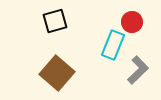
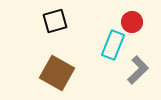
brown square: rotated 12 degrees counterclockwise
